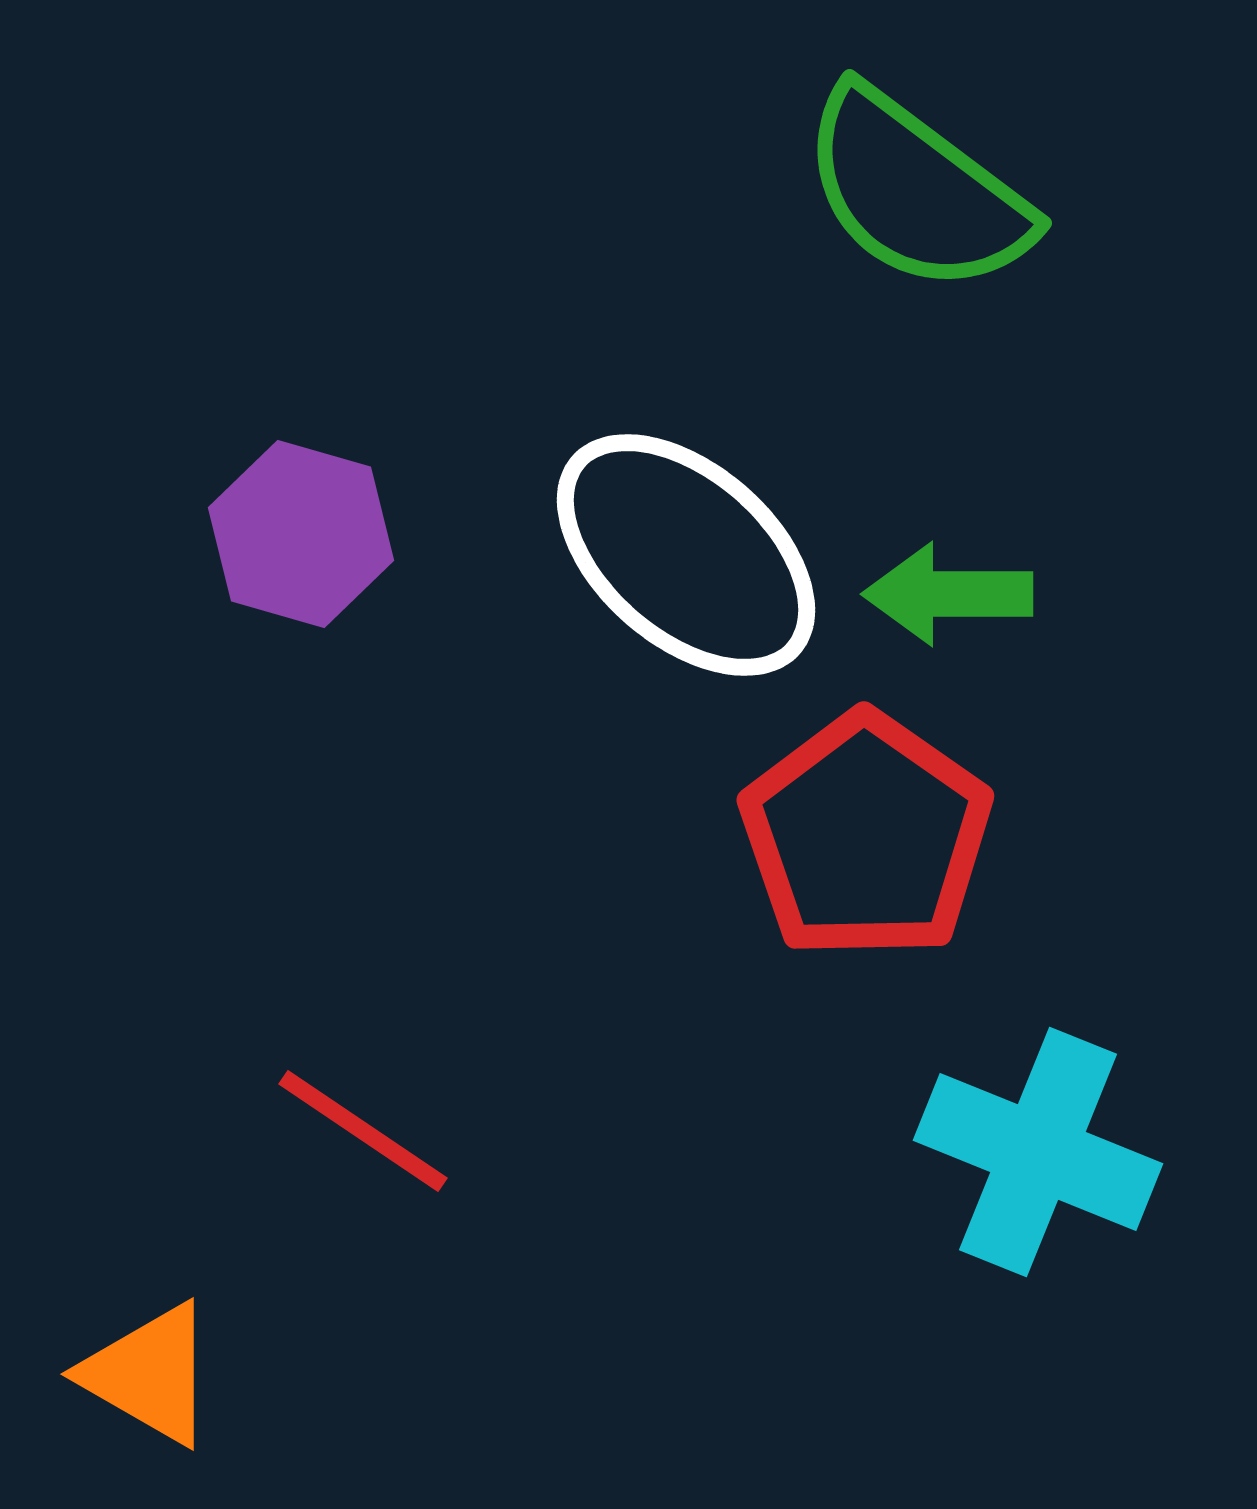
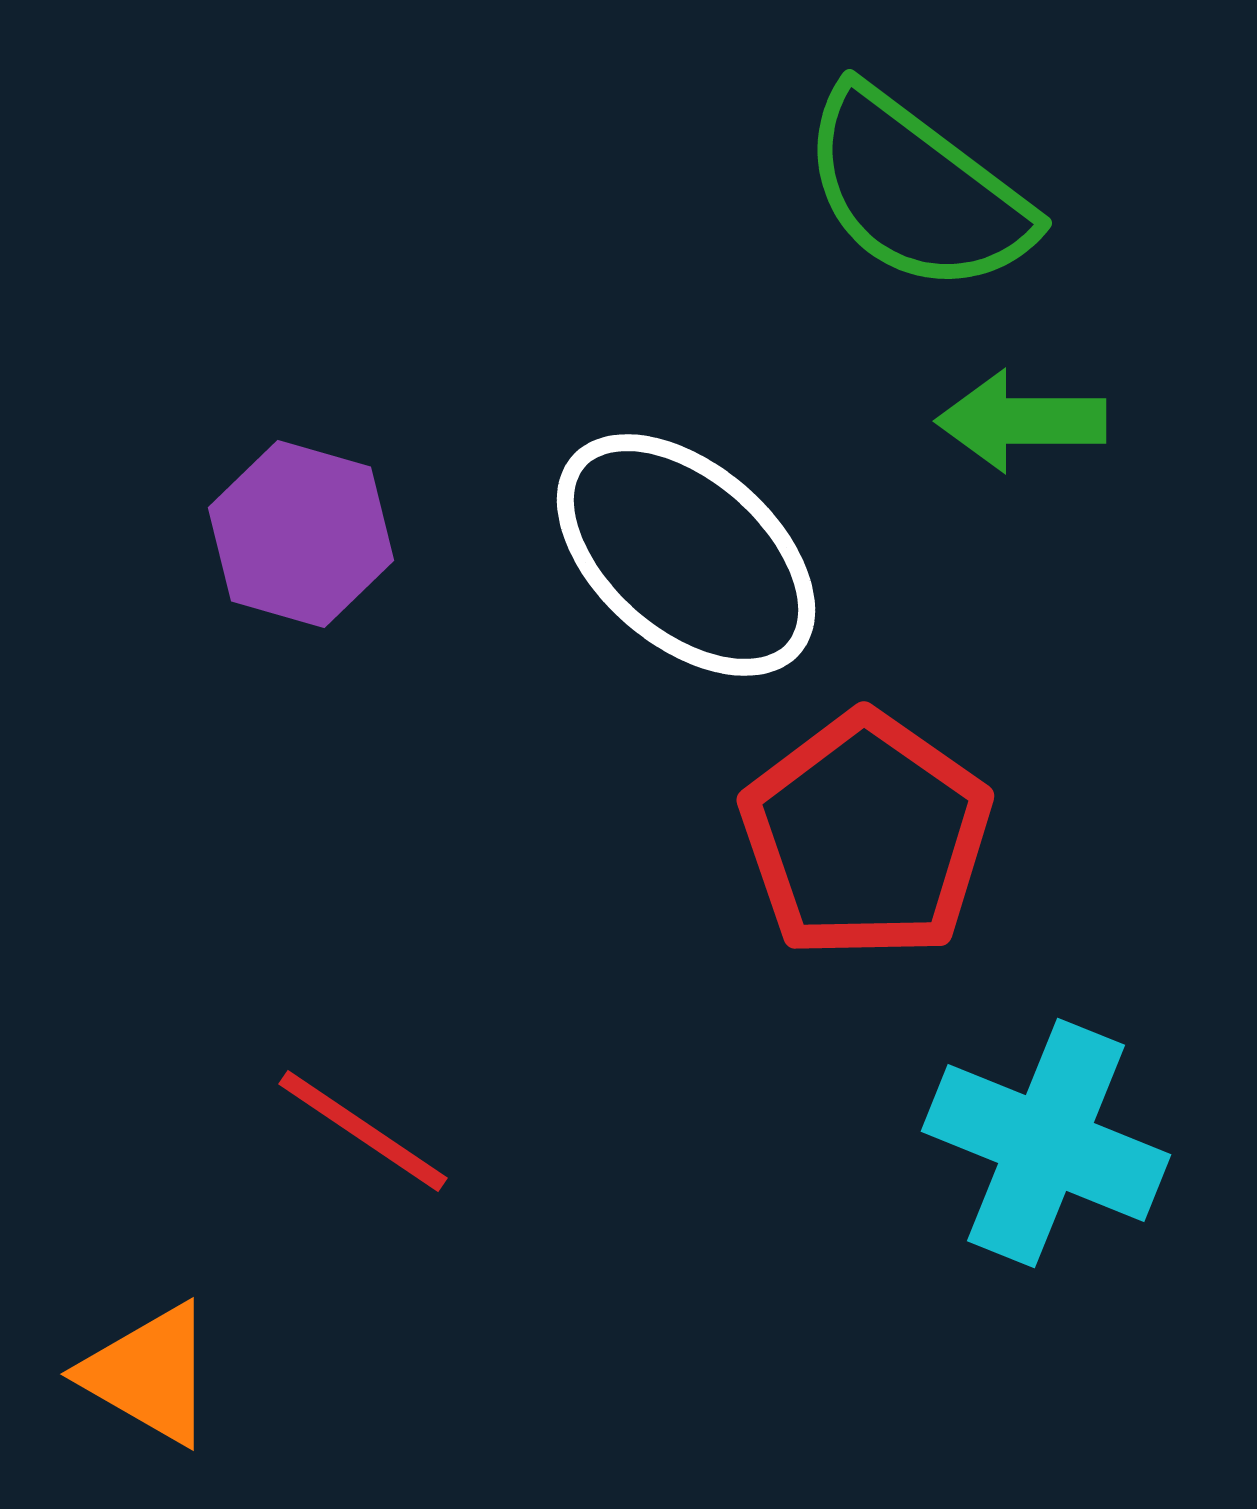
green arrow: moved 73 px right, 173 px up
cyan cross: moved 8 px right, 9 px up
